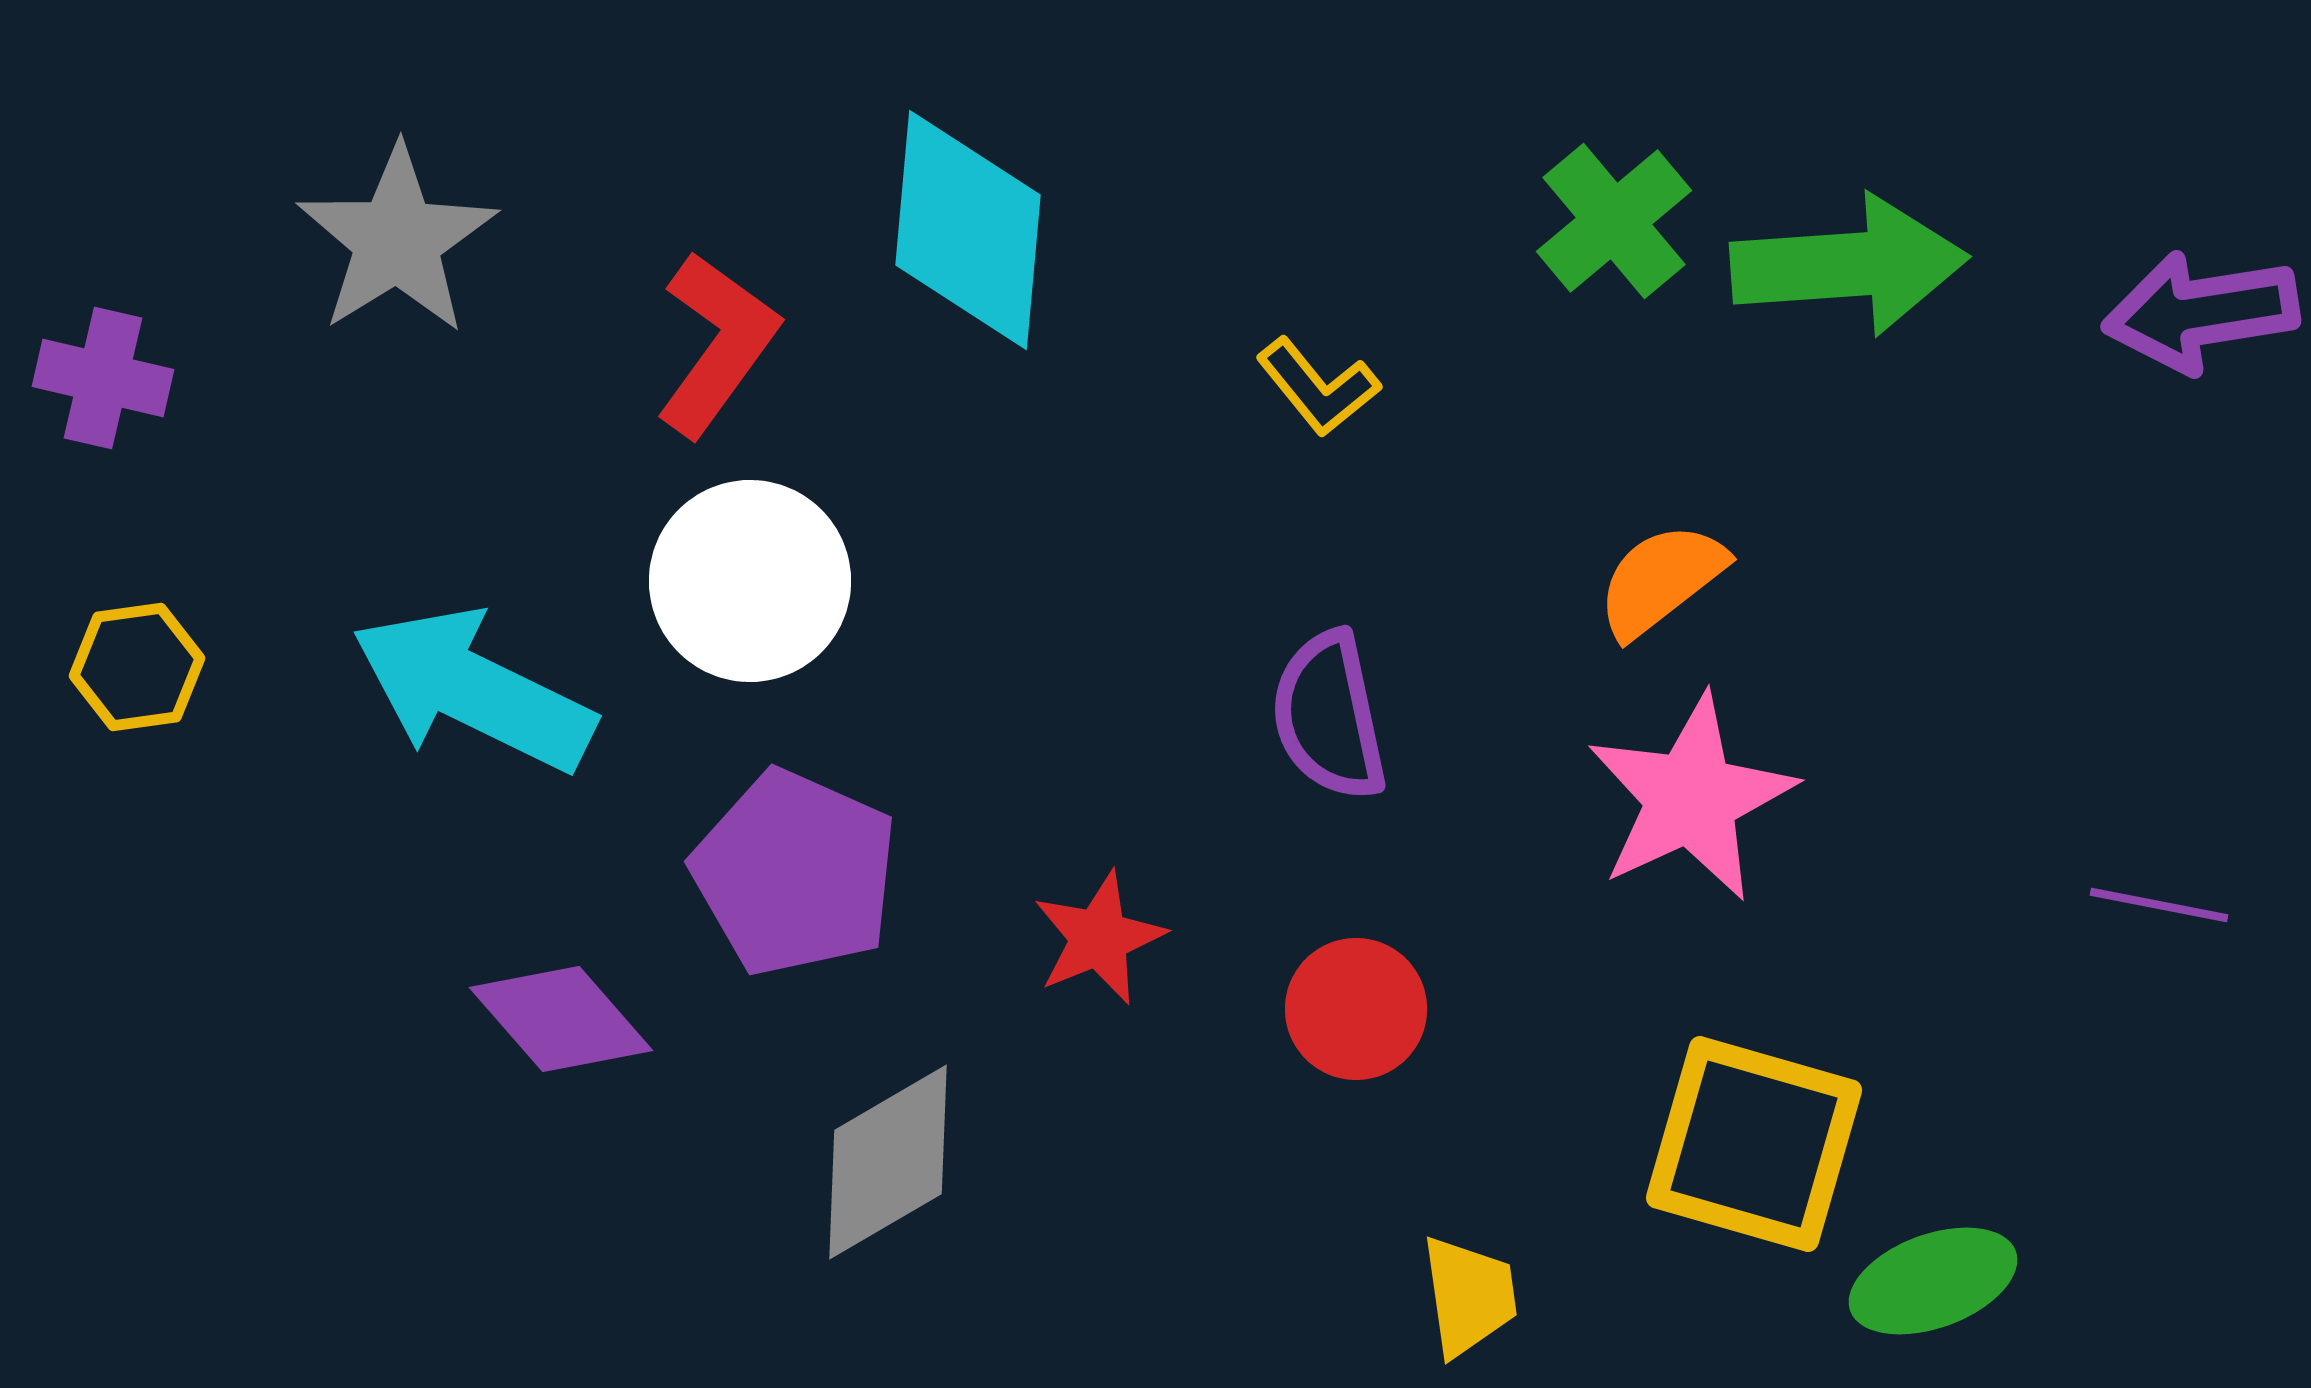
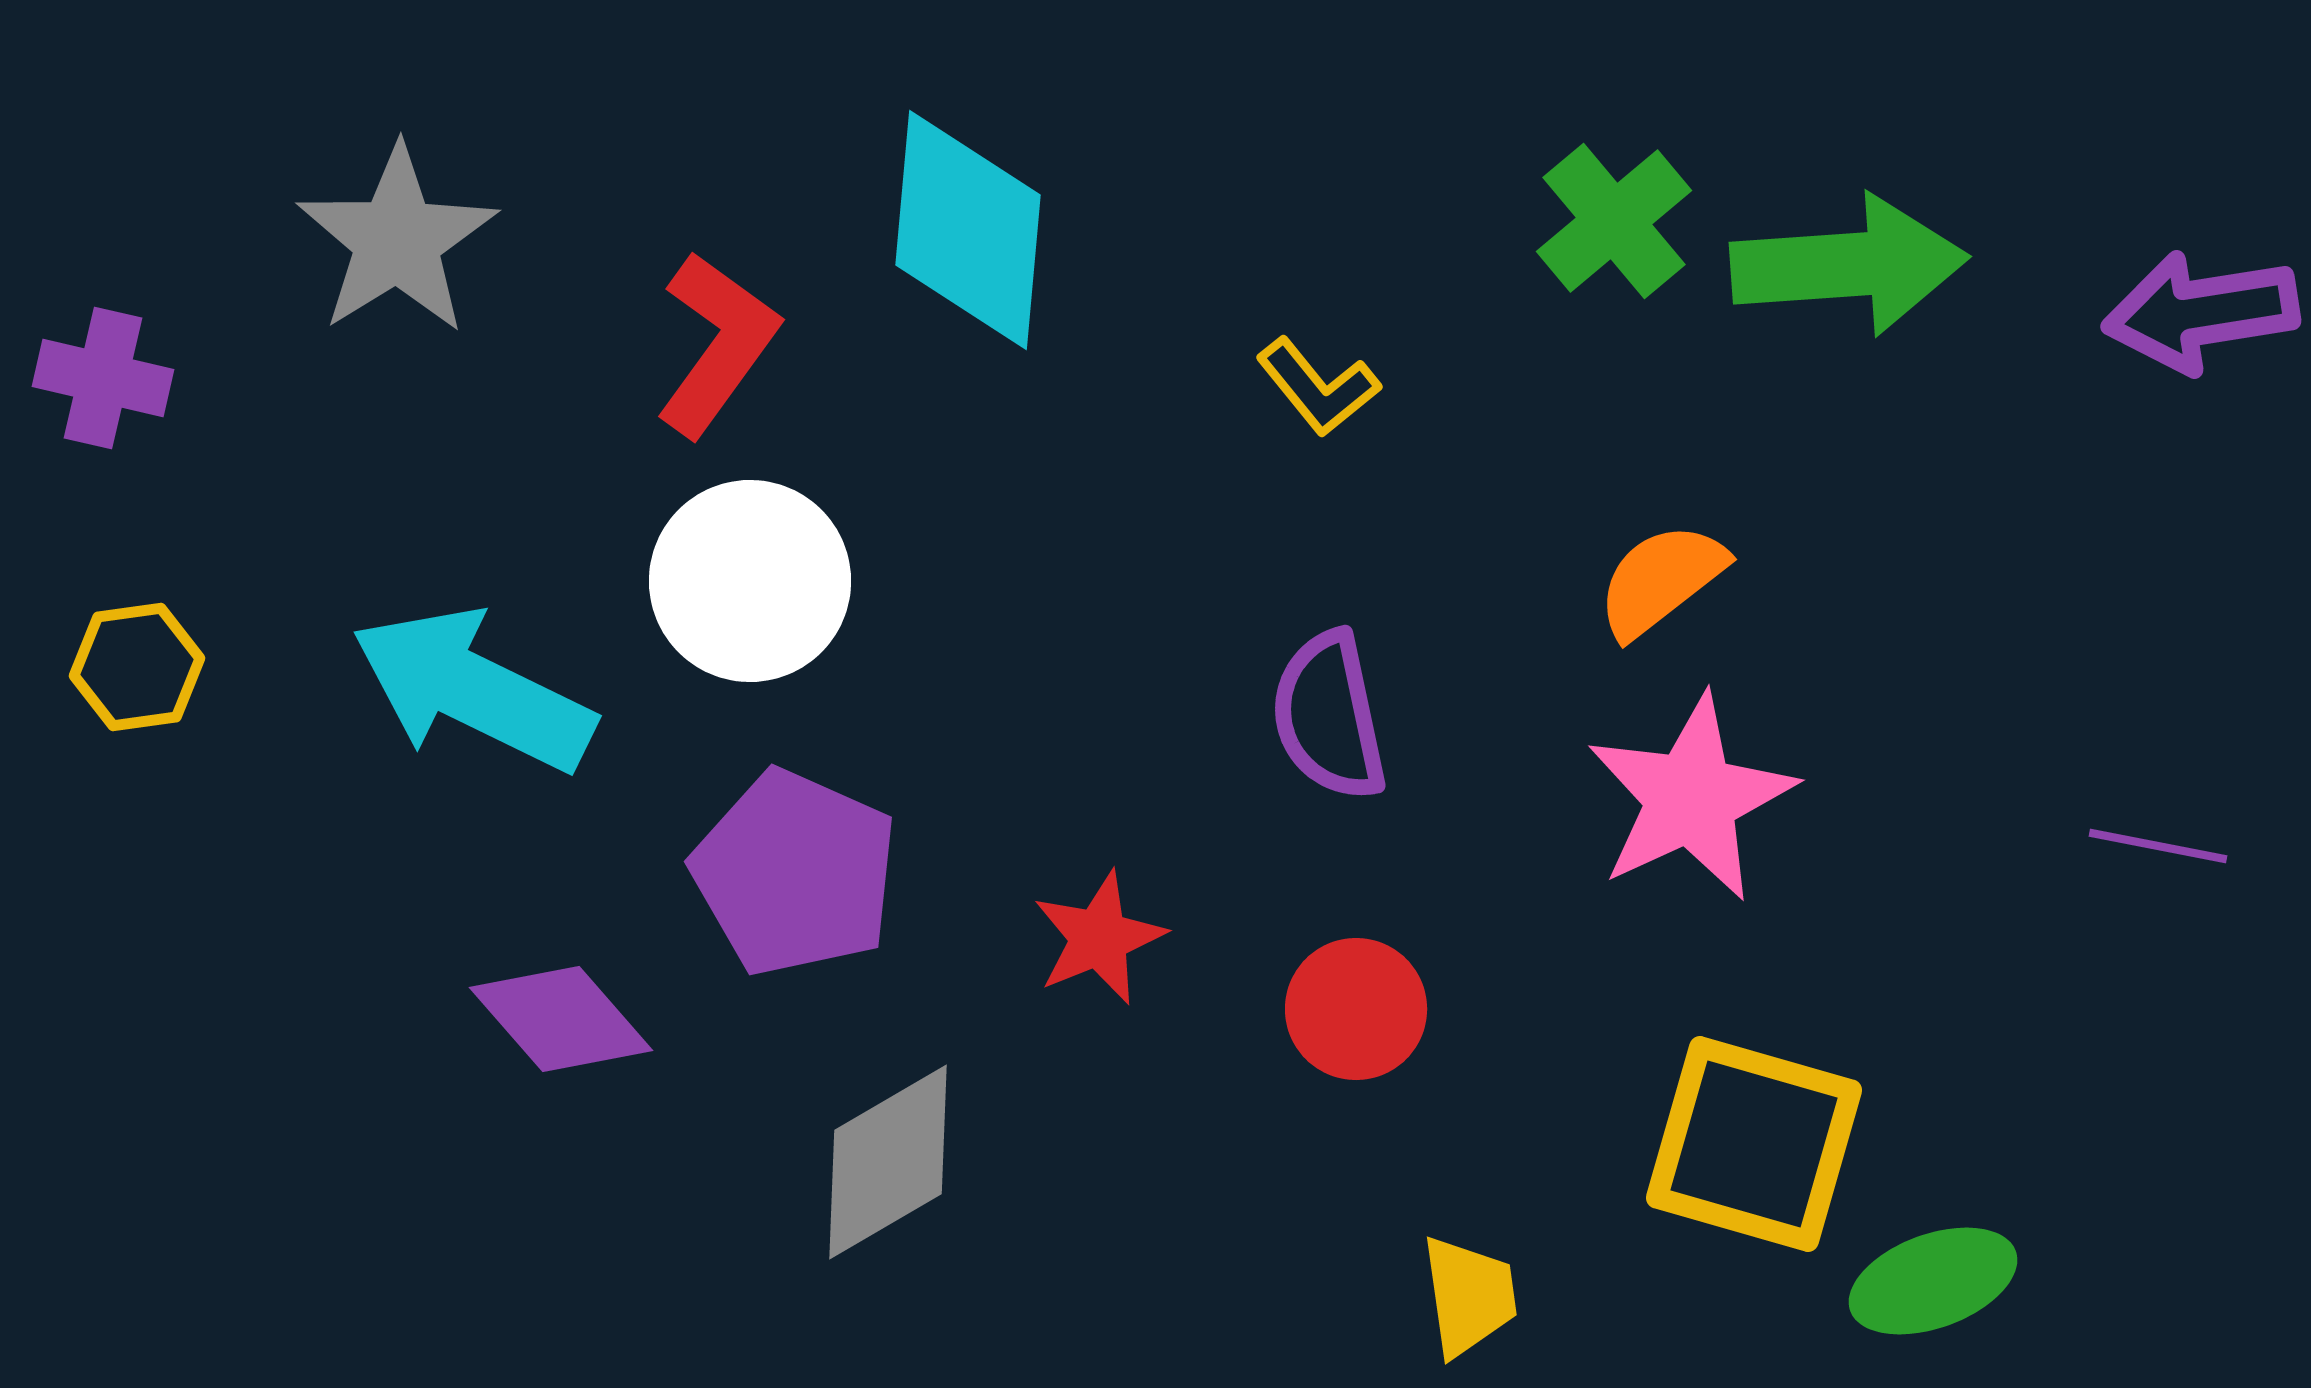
purple line: moved 1 px left, 59 px up
